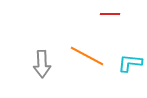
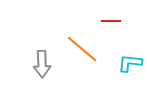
red line: moved 1 px right, 7 px down
orange line: moved 5 px left, 7 px up; rotated 12 degrees clockwise
